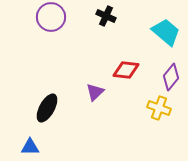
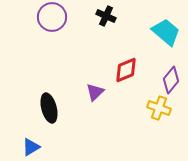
purple circle: moved 1 px right
red diamond: rotated 28 degrees counterclockwise
purple diamond: moved 3 px down
black ellipse: moved 2 px right; rotated 44 degrees counterclockwise
blue triangle: moved 1 px right; rotated 30 degrees counterclockwise
